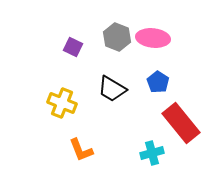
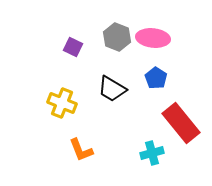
blue pentagon: moved 2 px left, 4 px up
